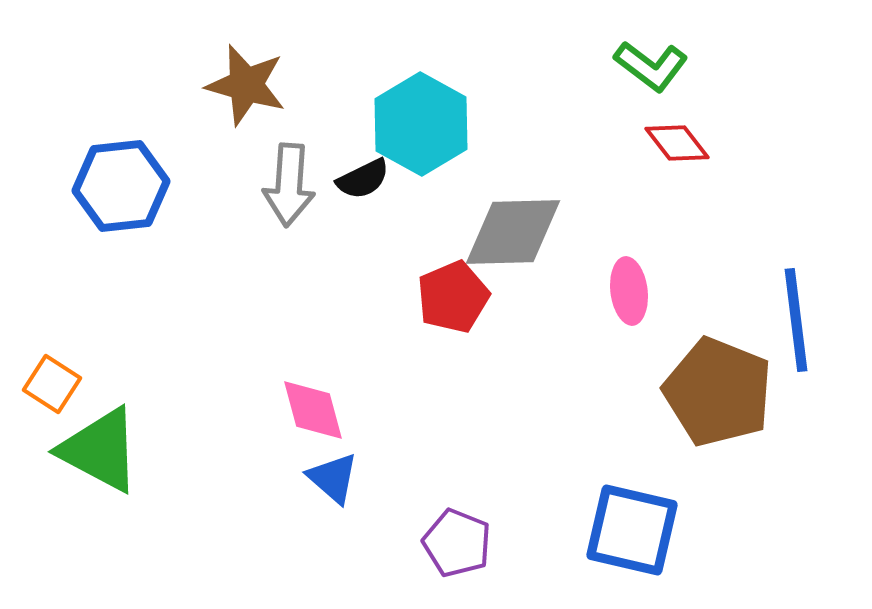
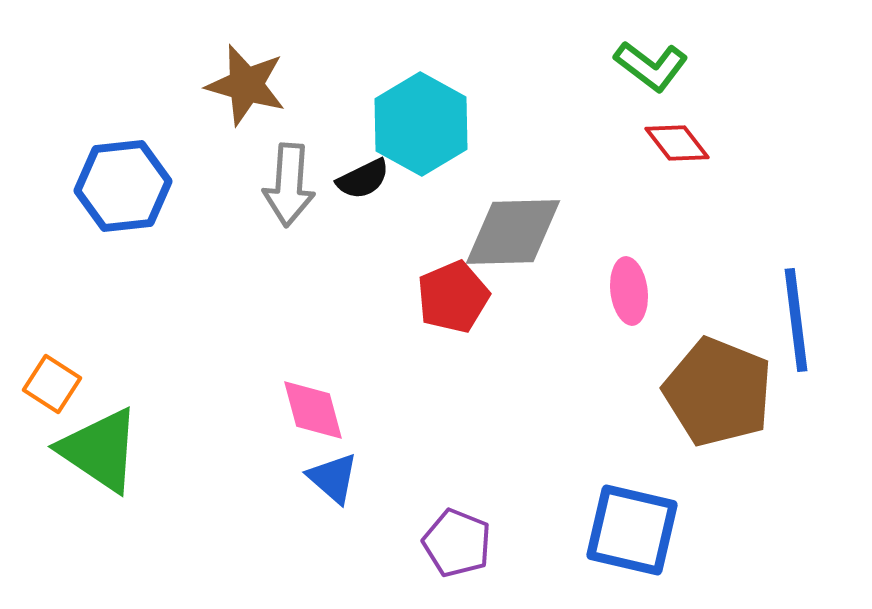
blue hexagon: moved 2 px right
green triangle: rotated 6 degrees clockwise
